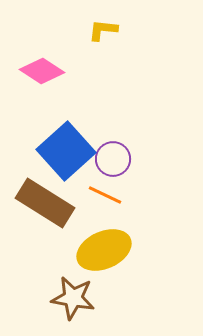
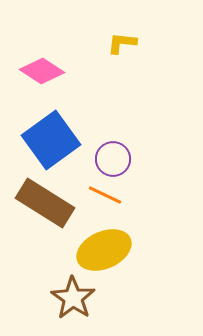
yellow L-shape: moved 19 px right, 13 px down
blue square: moved 15 px left, 11 px up; rotated 6 degrees clockwise
brown star: rotated 24 degrees clockwise
